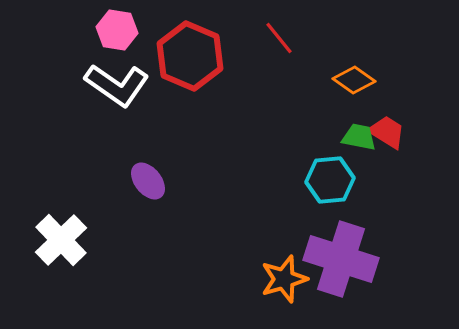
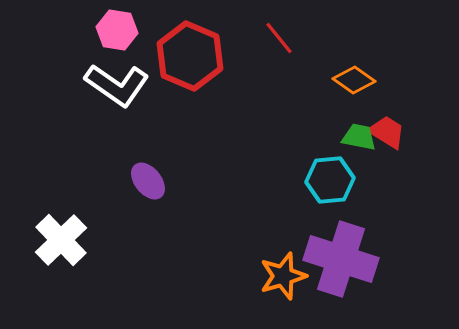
orange star: moved 1 px left, 3 px up
